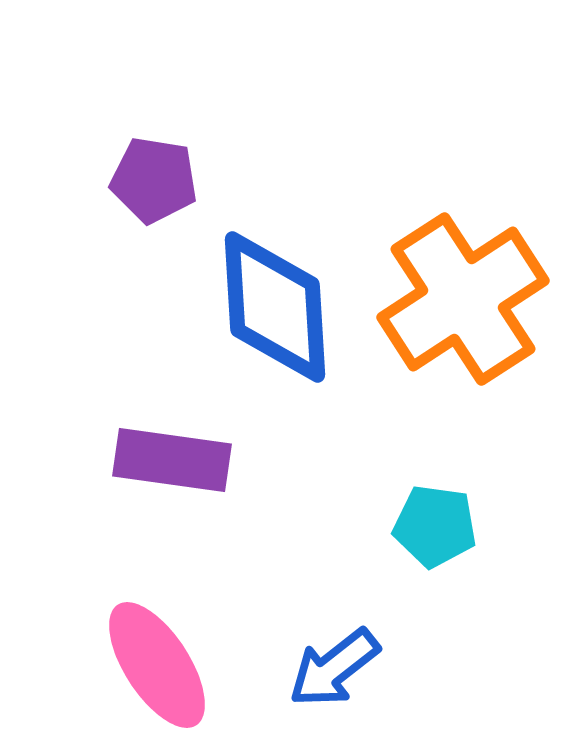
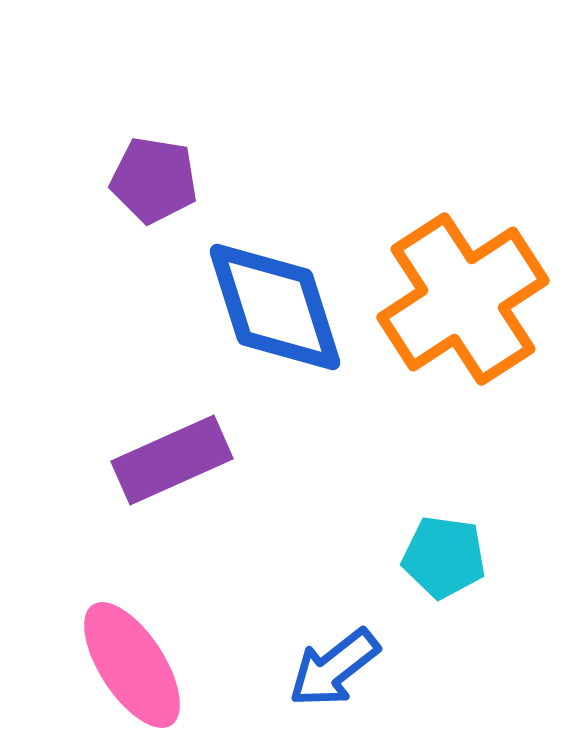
blue diamond: rotated 14 degrees counterclockwise
purple rectangle: rotated 32 degrees counterclockwise
cyan pentagon: moved 9 px right, 31 px down
pink ellipse: moved 25 px left
